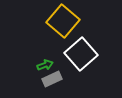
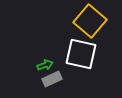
yellow square: moved 27 px right
white square: rotated 36 degrees counterclockwise
